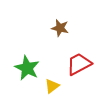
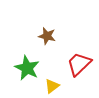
brown star: moved 13 px left, 8 px down
red trapezoid: rotated 16 degrees counterclockwise
